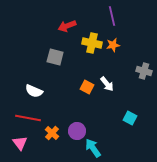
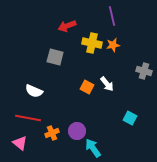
orange cross: rotated 24 degrees clockwise
pink triangle: rotated 14 degrees counterclockwise
